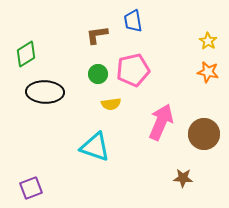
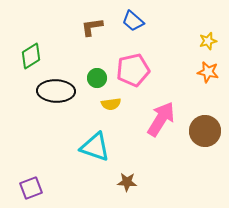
blue trapezoid: rotated 40 degrees counterclockwise
brown L-shape: moved 5 px left, 8 px up
yellow star: rotated 24 degrees clockwise
green diamond: moved 5 px right, 2 px down
green circle: moved 1 px left, 4 px down
black ellipse: moved 11 px right, 1 px up
pink arrow: moved 3 px up; rotated 9 degrees clockwise
brown circle: moved 1 px right, 3 px up
brown star: moved 56 px left, 4 px down
